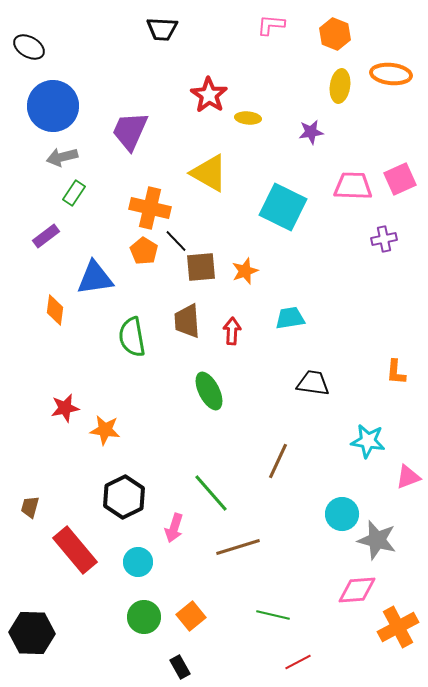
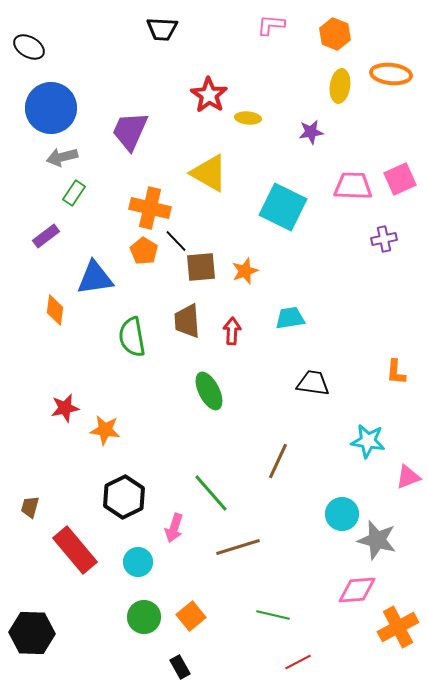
blue circle at (53, 106): moved 2 px left, 2 px down
